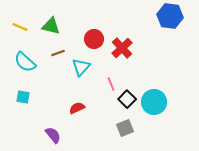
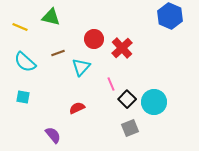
blue hexagon: rotated 15 degrees clockwise
green triangle: moved 9 px up
gray square: moved 5 px right
